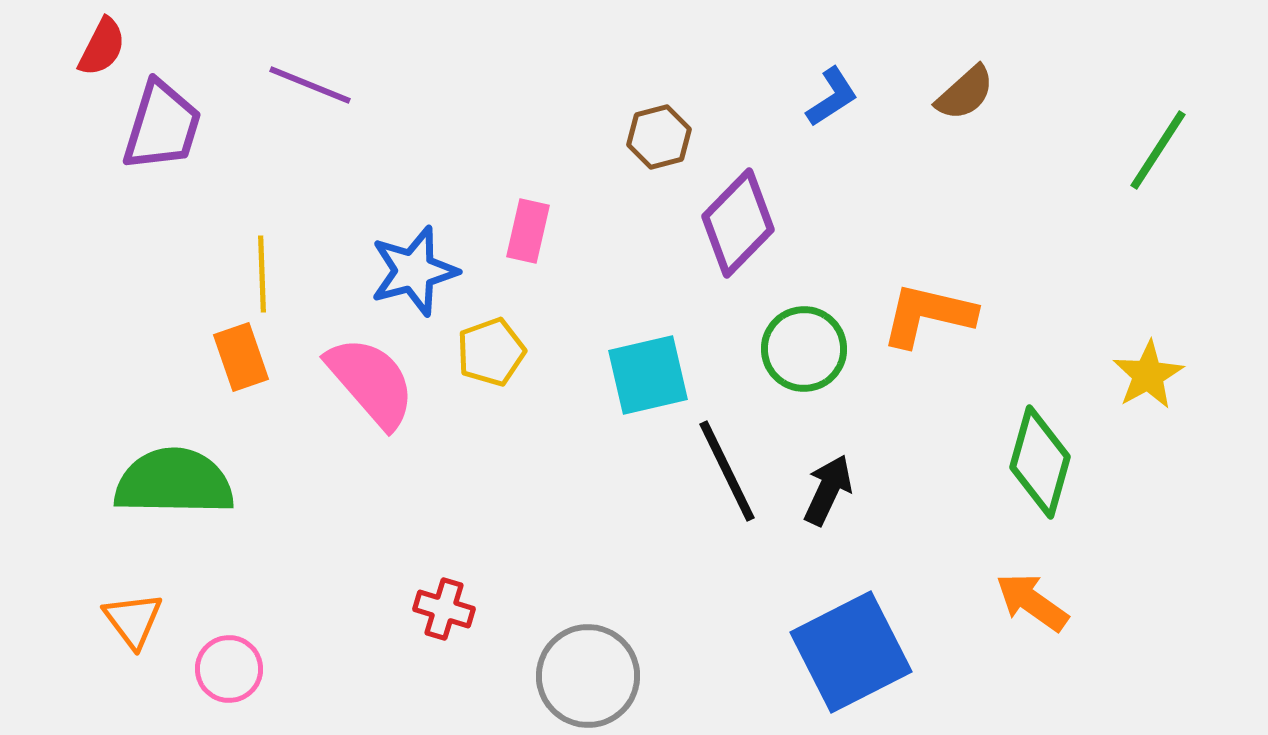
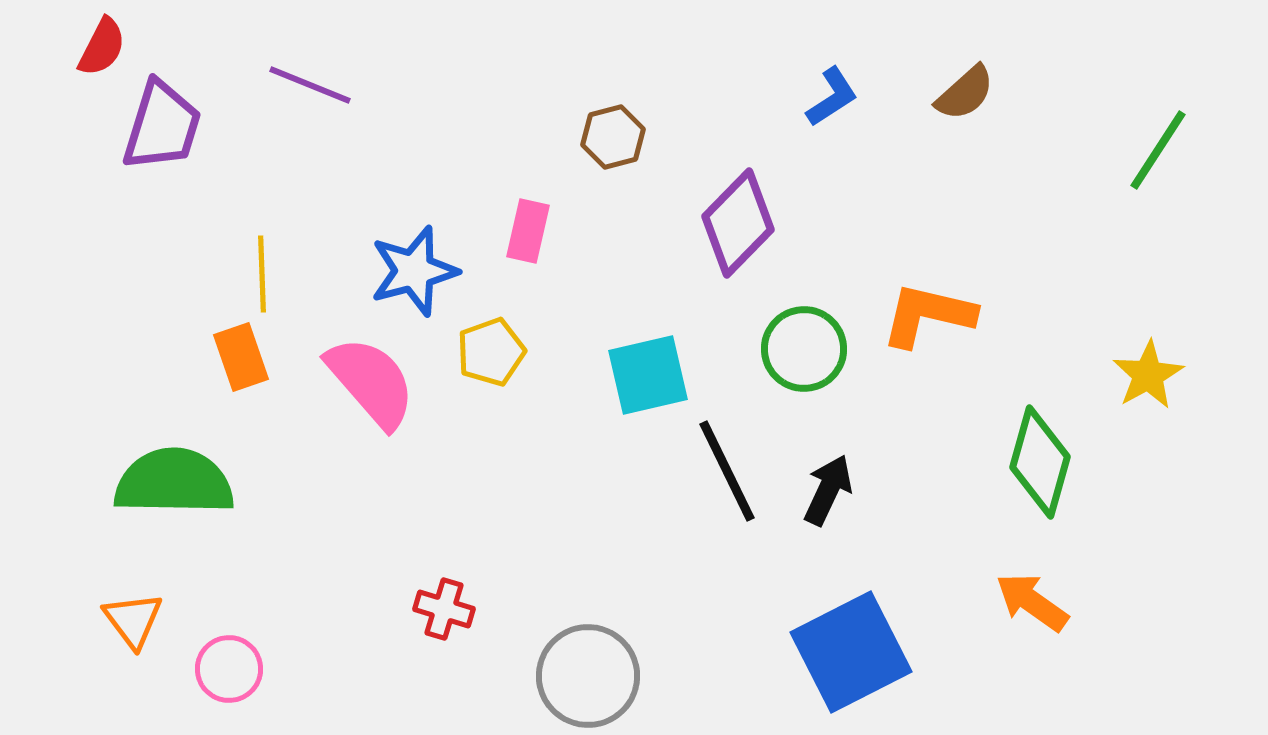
brown hexagon: moved 46 px left
